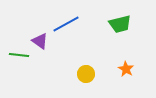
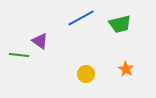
blue line: moved 15 px right, 6 px up
